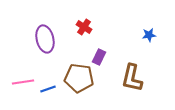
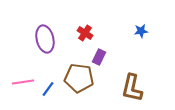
red cross: moved 1 px right, 6 px down
blue star: moved 8 px left, 4 px up
brown L-shape: moved 10 px down
blue line: rotated 35 degrees counterclockwise
